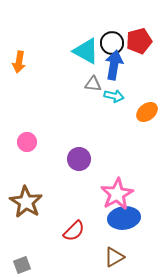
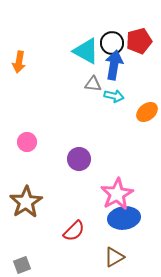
brown star: rotated 8 degrees clockwise
